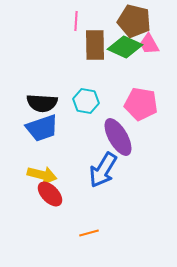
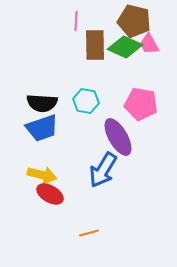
red ellipse: rotated 16 degrees counterclockwise
